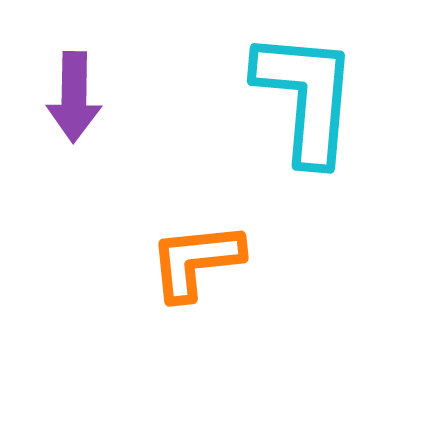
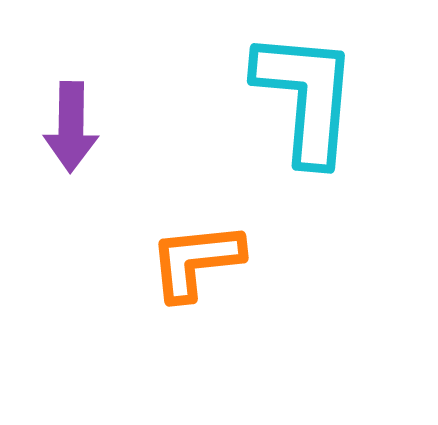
purple arrow: moved 3 px left, 30 px down
